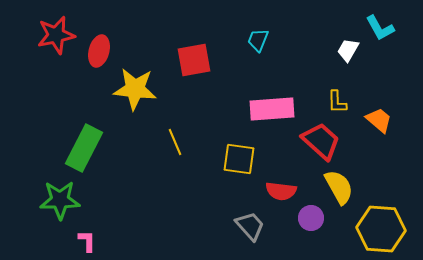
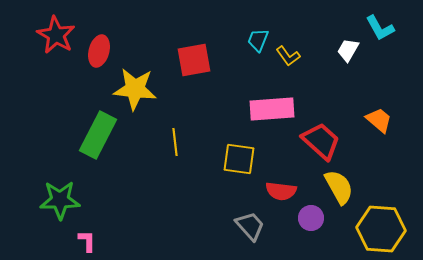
red star: rotated 30 degrees counterclockwise
yellow L-shape: moved 49 px left, 46 px up; rotated 35 degrees counterclockwise
yellow line: rotated 16 degrees clockwise
green rectangle: moved 14 px right, 13 px up
